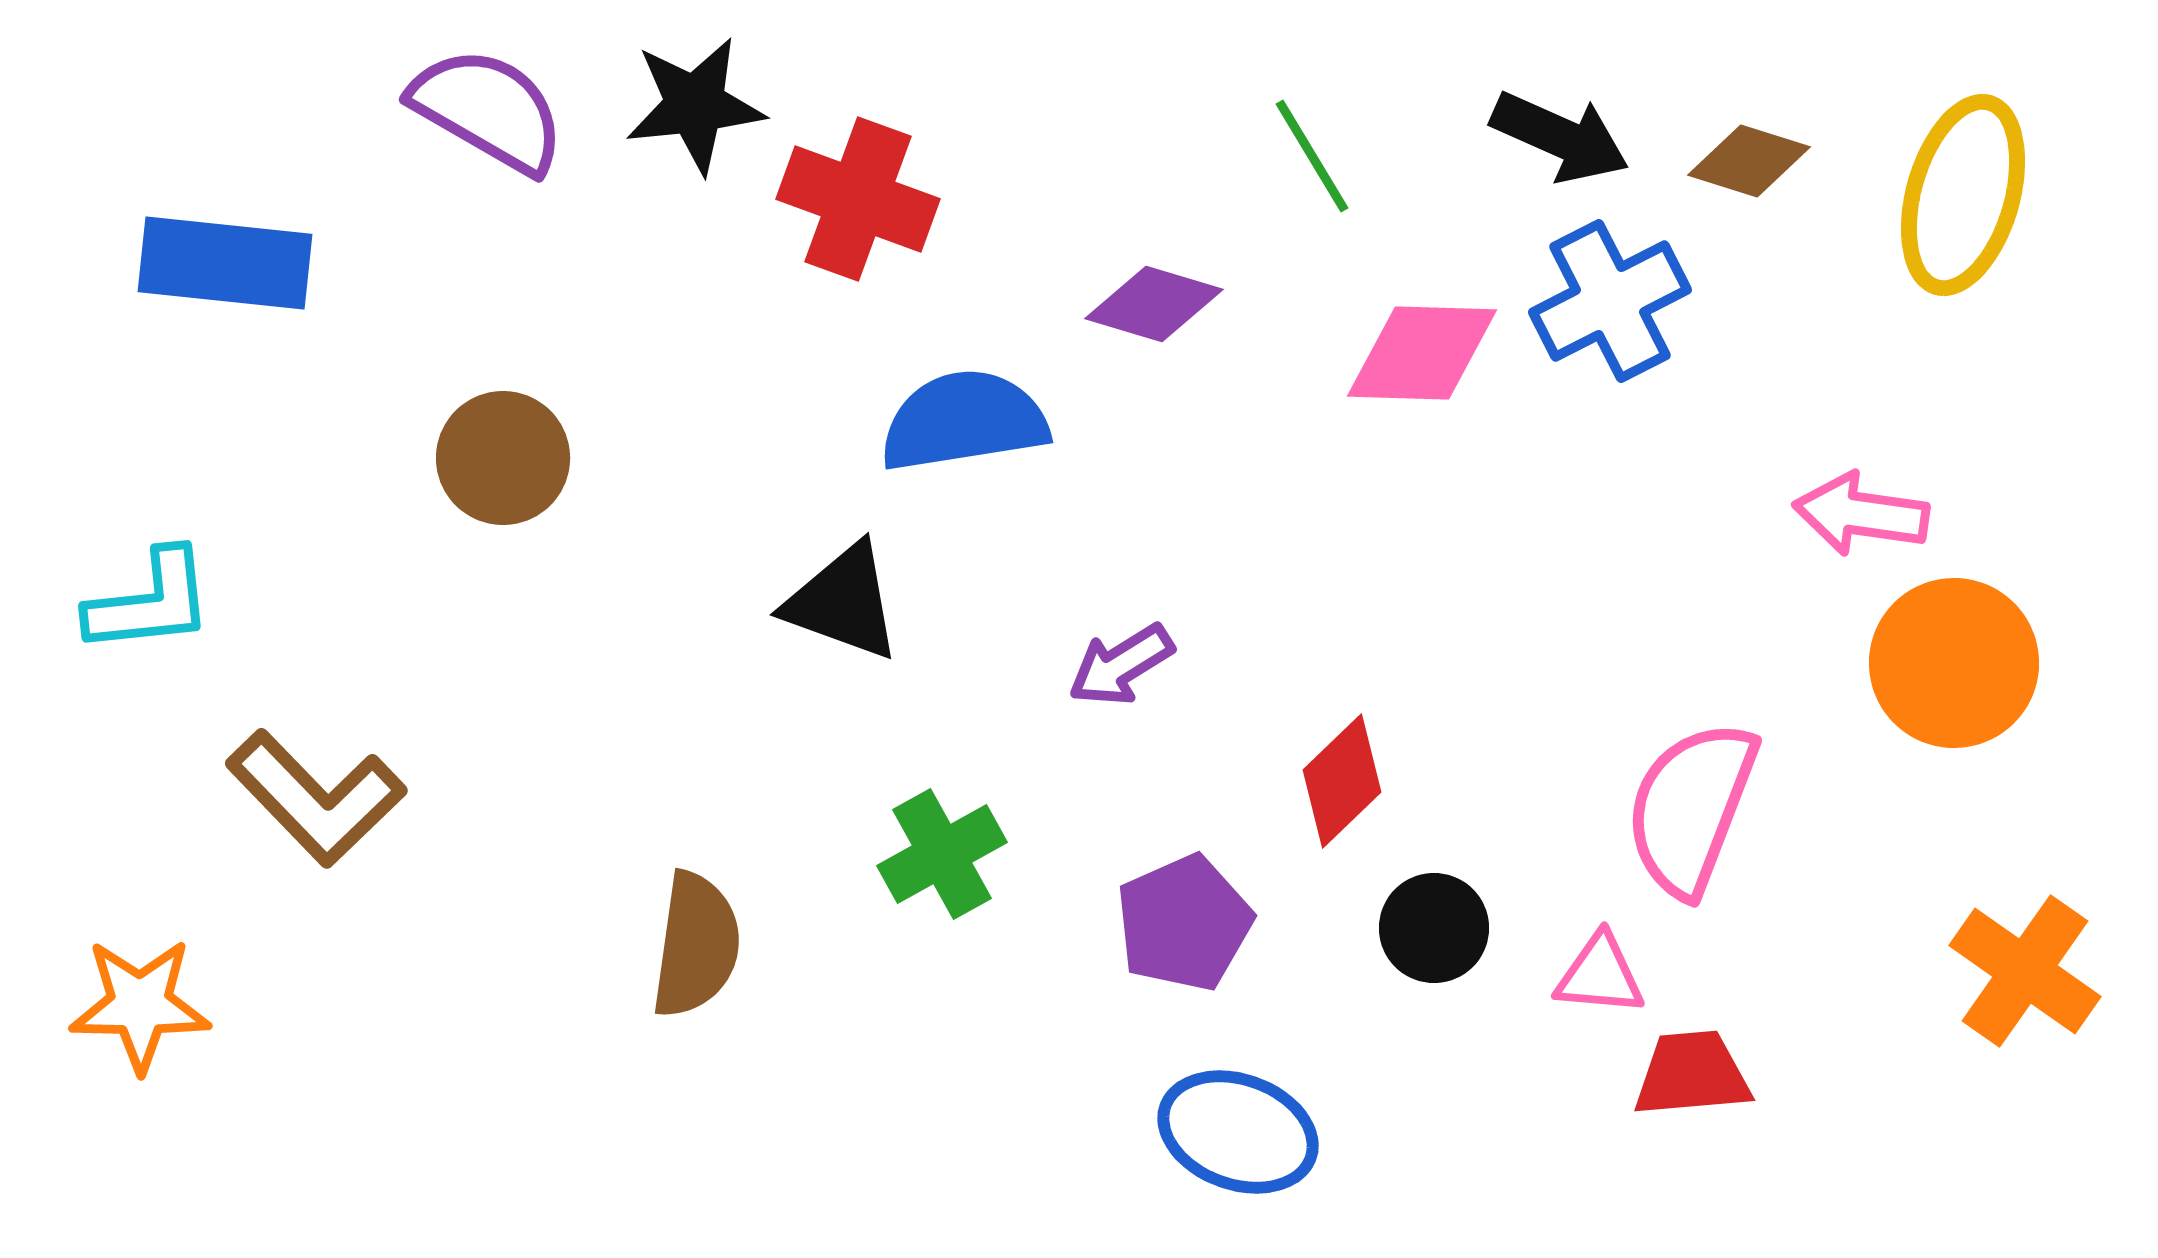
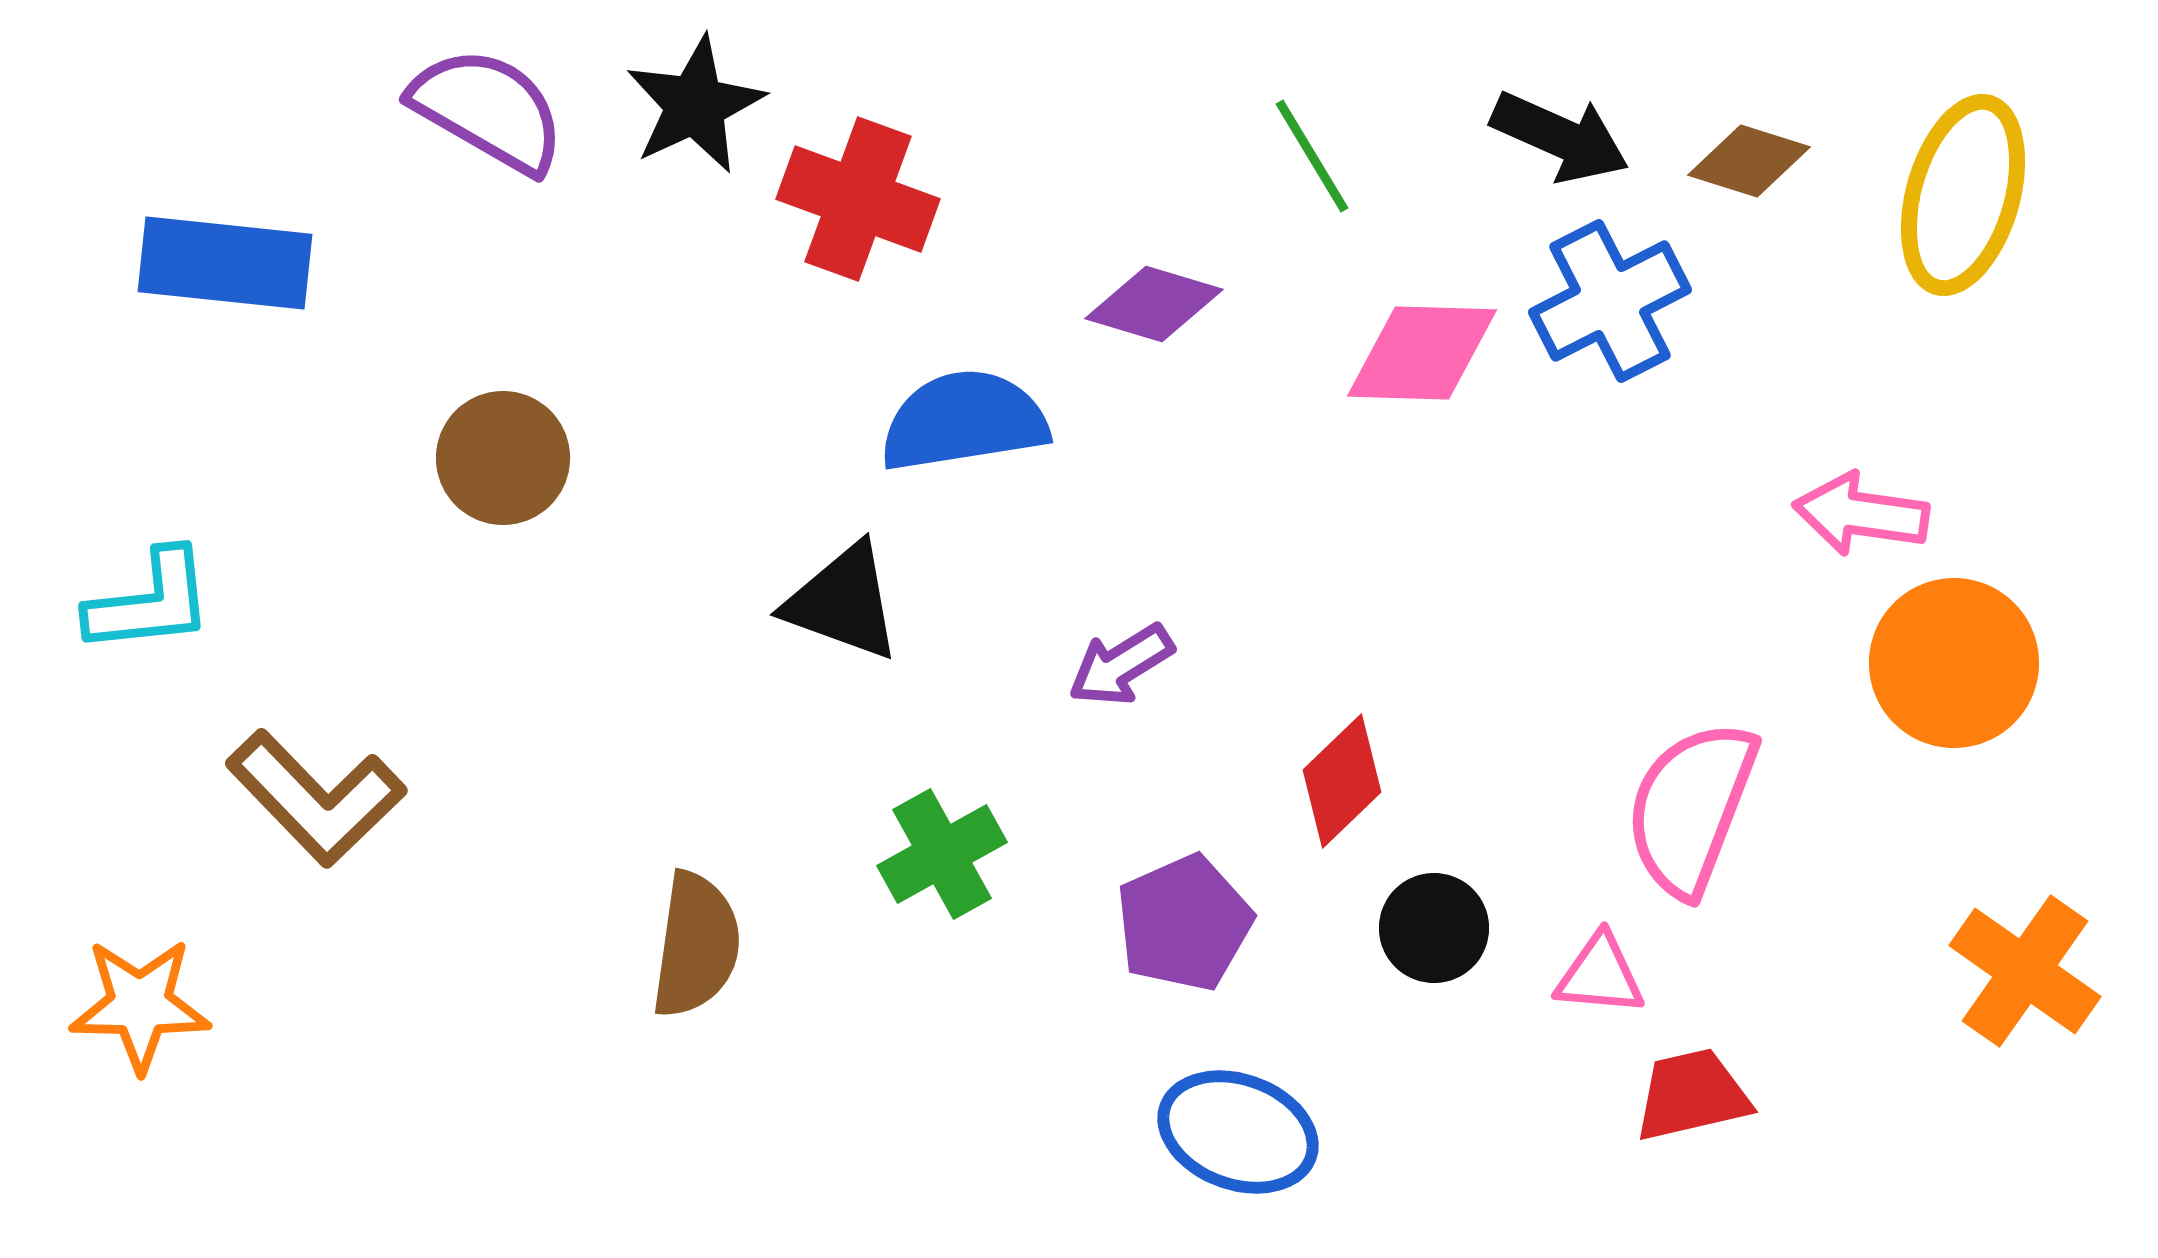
black star: rotated 19 degrees counterclockwise
red trapezoid: moved 21 px down; rotated 8 degrees counterclockwise
